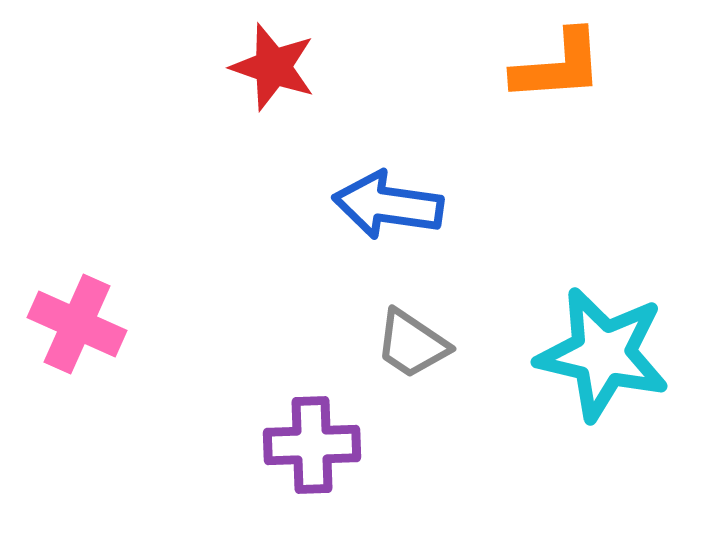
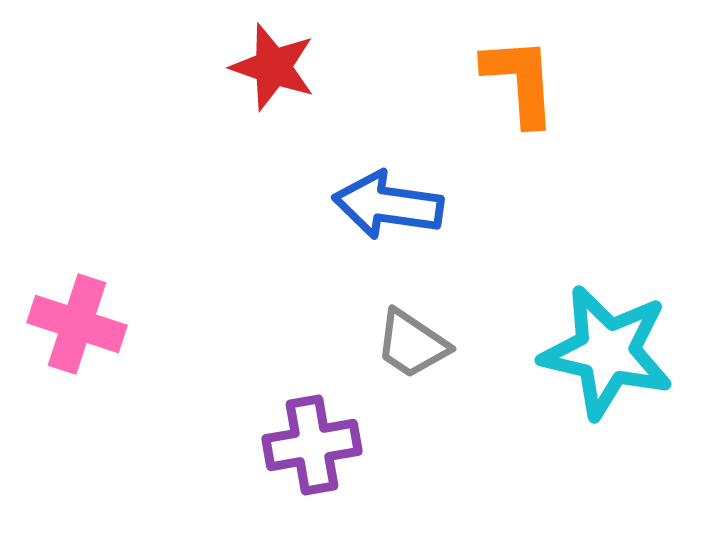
orange L-shape: moved 38 px left, 15 px down; rotated 90 degrees counterclockwise
pink cross: rotated 6 degrees counterclockwise
cyan star: moved 4 px right, 2 px up
purple cross: rotated 8 degrees counterclockwise
